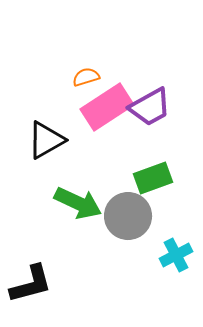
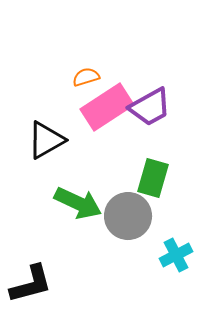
green rectangle: rotated 54 degrees counterclockwise
